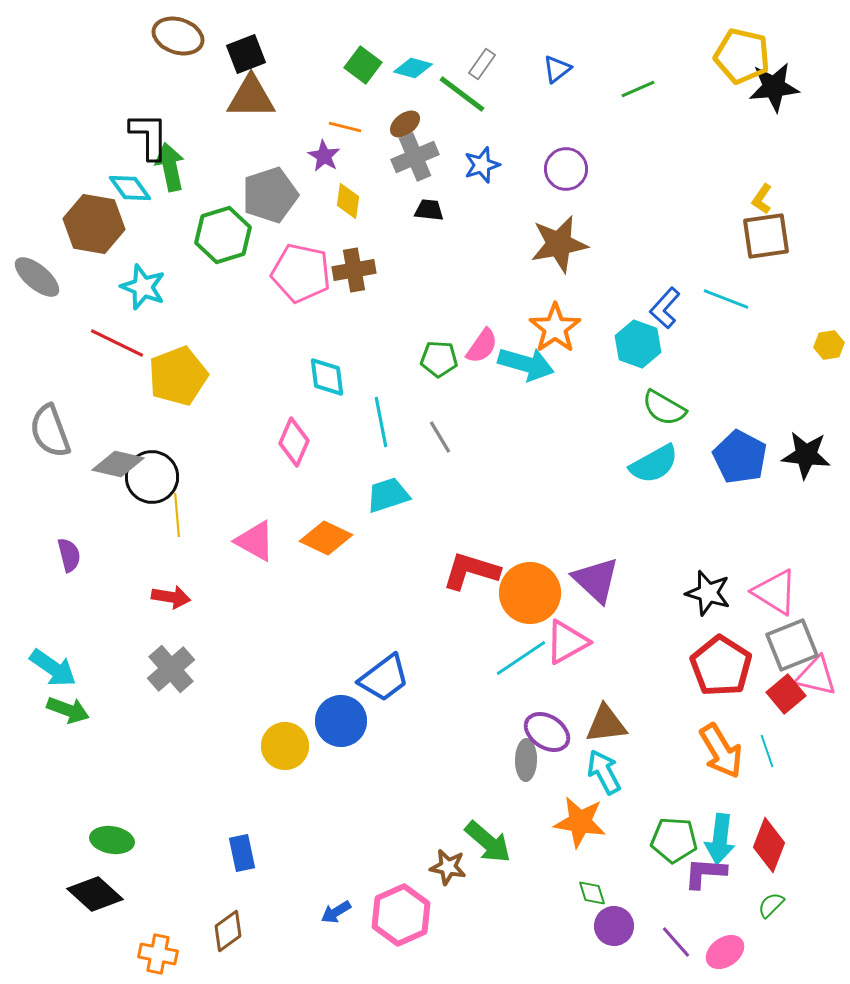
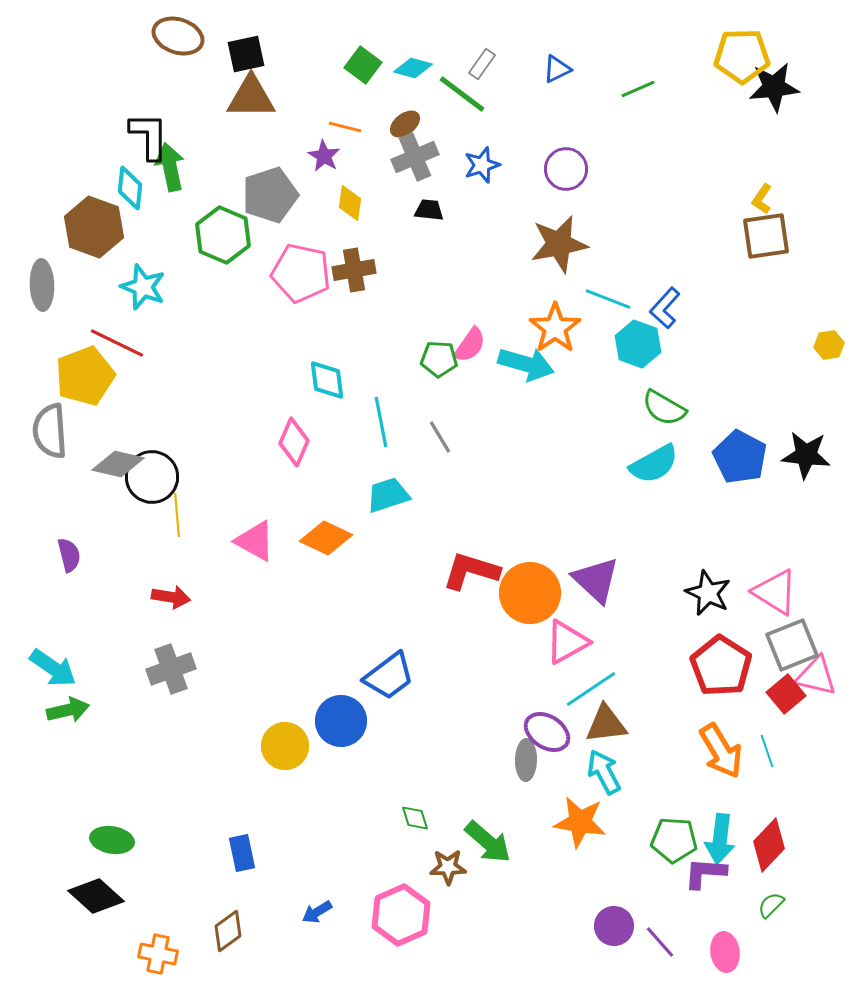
black square at (246, 54): rotated 9 degrees clockwise
yellow pentagon at (742, 56): rotated 14 degrees counterclockwise
blue triangle at (557, 69): rotated 12 degrees clockwise
cyan diamond at (130, 188): rotated 42 degrees clockwise
yellow diamond at (348, 201): moved 2 px right, 2 px down
brown hexagon at (94, 224): moved 3 px down; rotated 10 degrees clockwise
green hexagon at (223, 235): rotated 20 degrees counterclockwise
gray ellipse at (37, 277): moved 5 px right, 8 px down; rotated 48 degrees clockwise
cyan line at (726, 299): moved 118 px left
pink semicircle at (482, 346): moved 12 px left, 1 px up
yellow pentagon at (178, 376): moved 93 px left
cyan diamond at (327, 377): moved 3 px down
gray semicircle at (50, 431): rotated 16 degrees clockwise
black star at (708, 593): rotated 9 degrees clockwise
cyan line at (521, 658): moved 70 px right, 31 px down
gray cross at (171, 669): rotated 21 degrees clockwise
blue trapezoid at (384, 678): moved 5 px right, 2 px up
green arrow at (68, 710): rotated 33 degrees counterclockwise
red diamond at (769, 845): rotated 22 degrees clockwise
brown star at (448, 867): rotated 12 degrees counterclockwise
green diamond at (592, 893): moved 177 px left, 75 px up
black diamond at (95, 894): moved 1 px right, 2 px down
blue arrow at (336, 912): moved 19 px left
purple line at (676, 942): moved 16 px left
pink ellipse at (725, 952): rotated 63 degrees counterclockwise
